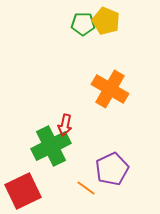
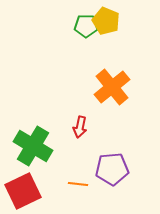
green pentagon: moved 3 px right, 2 px down
orange cross: moved 2 px right, 2 px up; rotated 21 degrees clockwise
red arrow: moved 15 px right, 2 px down
green cross: moved 18 px left; rotated 33 degrees counterclockwise
purple pentagon: rotated 20 degrees clockwise
orange line: moved 8 px left, 4 px up; rotated 30 degrees counterclockwise
